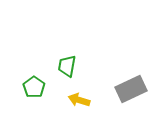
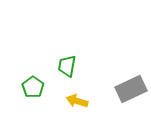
green pentagon: moved 1 px left
yellow arrow: moved 2 px left, 1 px down
